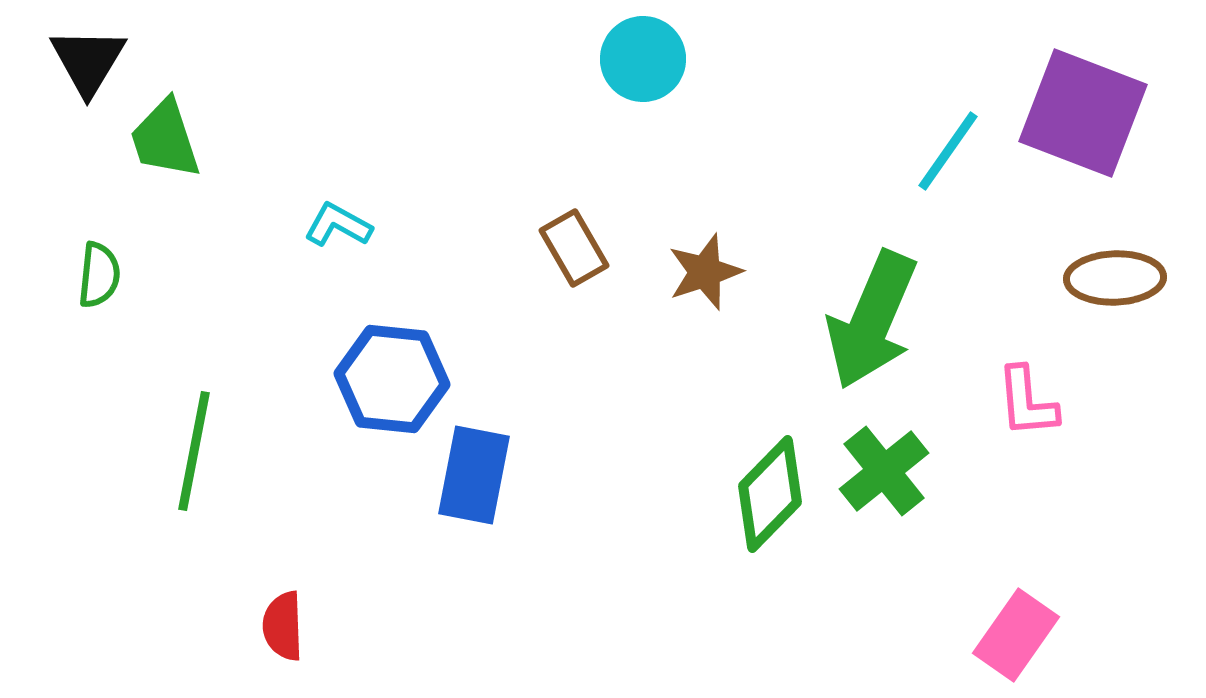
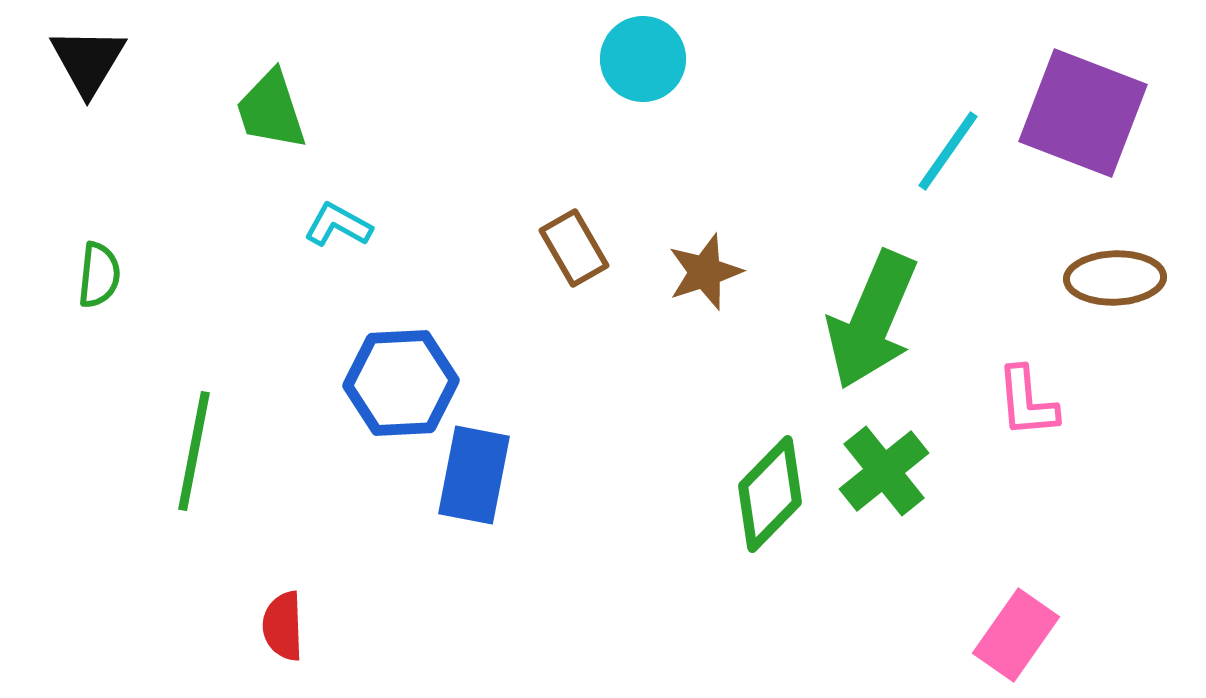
green trapezoid: moved 106 px right, 29 px up
blue hexagon: moved 9 px right, 4 px down; rotated 9 degrees counterclockwise
